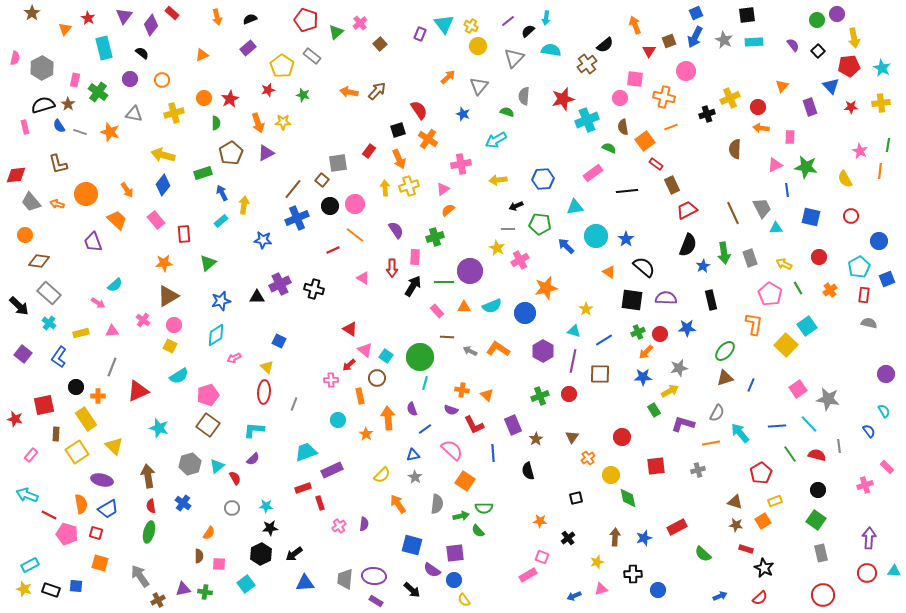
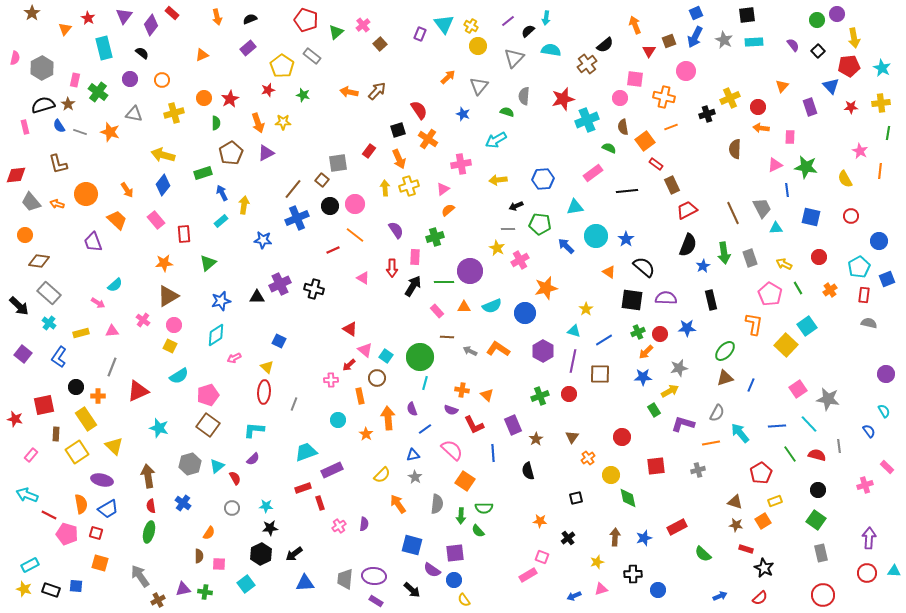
pink cross at (360, 23): moved 3 px right, 2 px down
green line at (888, 145): moved 12 px up
green arrow at (461, 516): rotated 105 degrees clockwise
